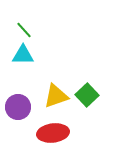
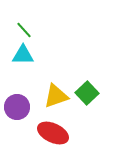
green square: moved 2 px up
purple circle: moved 1 px left
red ellipse: rotated 32 degrees clockwise
